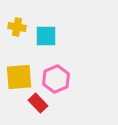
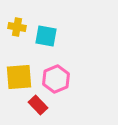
cyan square: rotated 10 degrees clockwise
red rectangle: moved 2 px down
